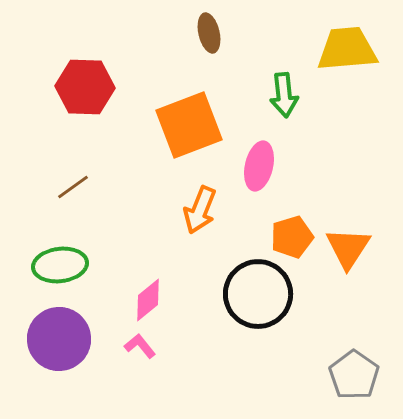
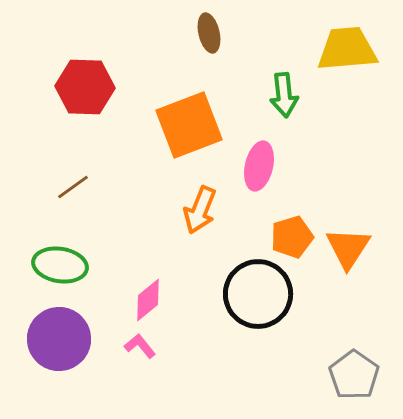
green ellipse: rotated 16 degrees clockwise
